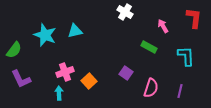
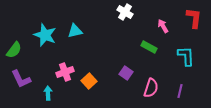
cyan arrow: moved 11 px left
